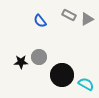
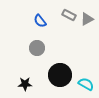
gray circle: moved 2 px left, 9 px up
black star: moved 4 px right, 22 px down
black circle: moved 2 px left
